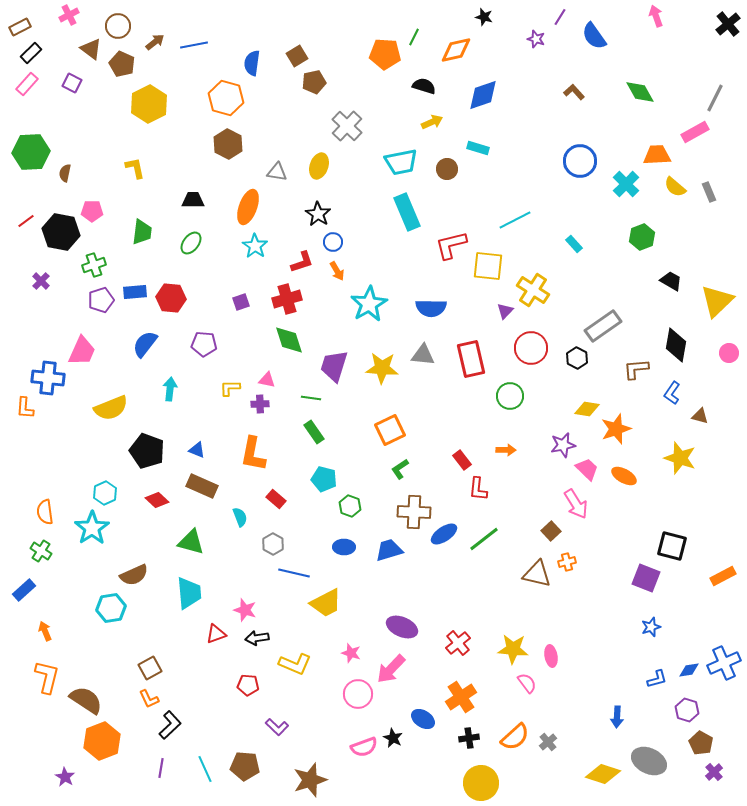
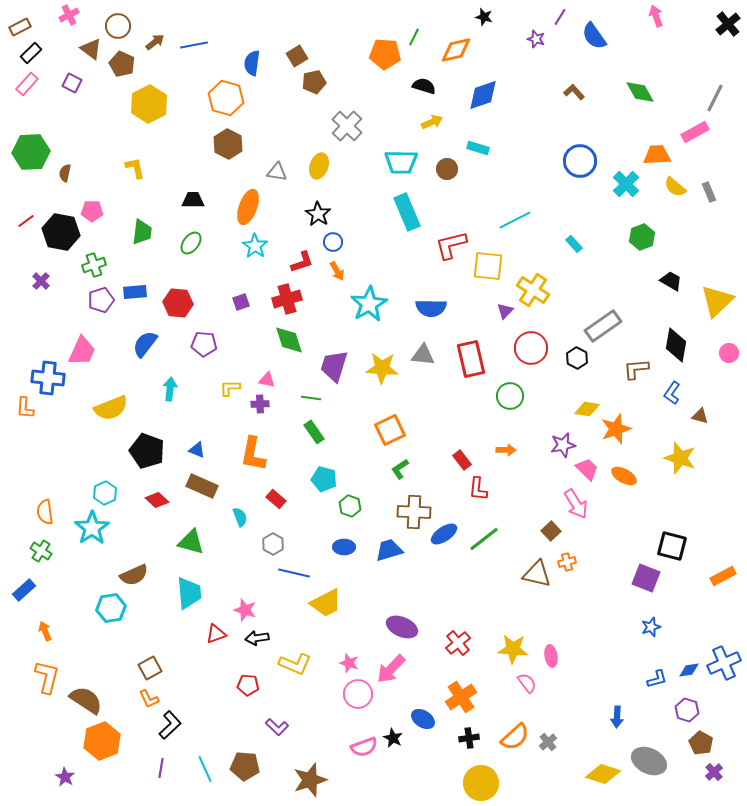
cyan trapezoid at (401, 162): rotated 12 degrees clockwise
red hexagon at (171, 298): moved 7 px right, 5 px down
pink star at (351, 653): moved 2 px left, 10 px down
